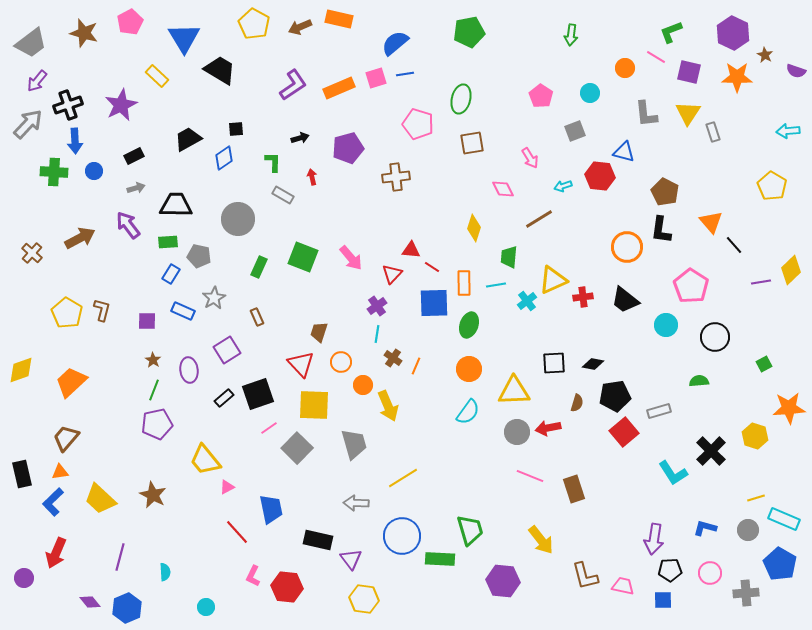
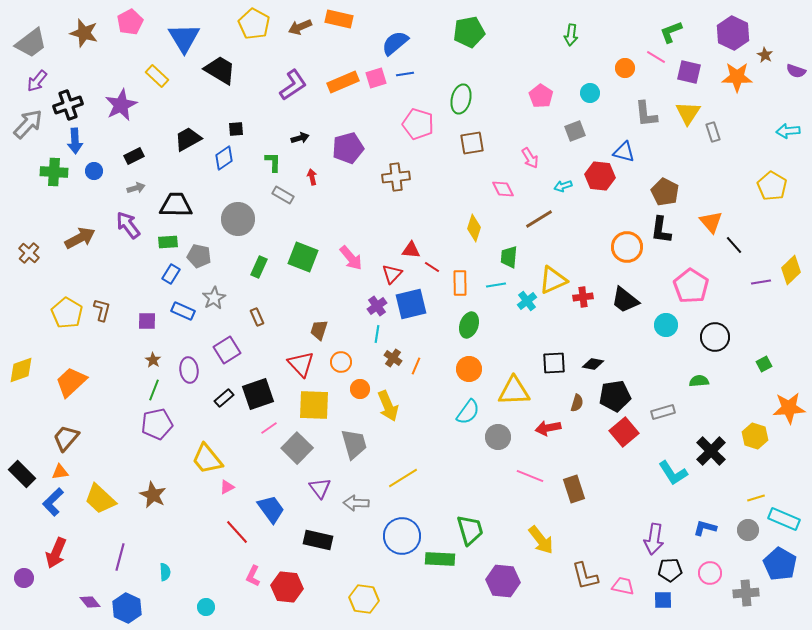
orange rectangle at (339, 88): moved 4 px right, 6 px up
brown cross at (32, 253): moved 3 px left
orange rectangle at (464, 283): moved 4 px left
blue square at (434, 303): moved 23 px left, 1 px down; rotated 12 degrees counterclockwise
brown trapezoid at (319, 332): moved 2 px up
orange circle at (363, 385): moved 3 px left, 4 px down
gray rectangle at (659, 411): moved 4 px right, 1 px down
gray circle at (517, 432): moved 19 px left, 5 px down
yellow trapezoid at (205, 460): moved 2 px right, 1 px up
black rectangle at (22, 474): rotated 32 degrees counterclockwise
blue trapezoid at (271, 509): rotated 24 degrees counterclockwise
purple triangle at (351, 559): moved 31 px left, 71 px up
blue hexagon at (127, 608): rotated 12 degrees counterclockwise
